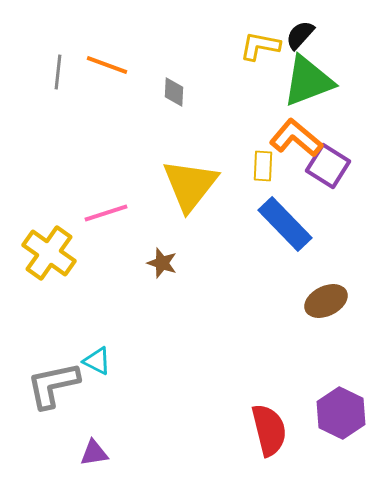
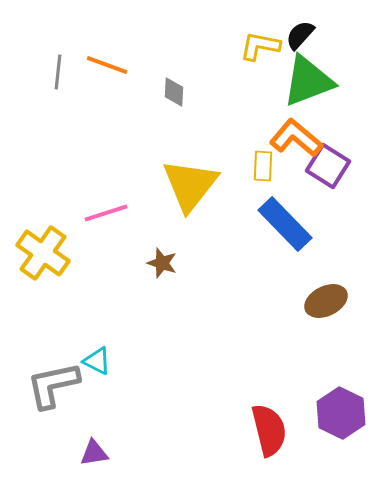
yellow cross: moved 6 px left
